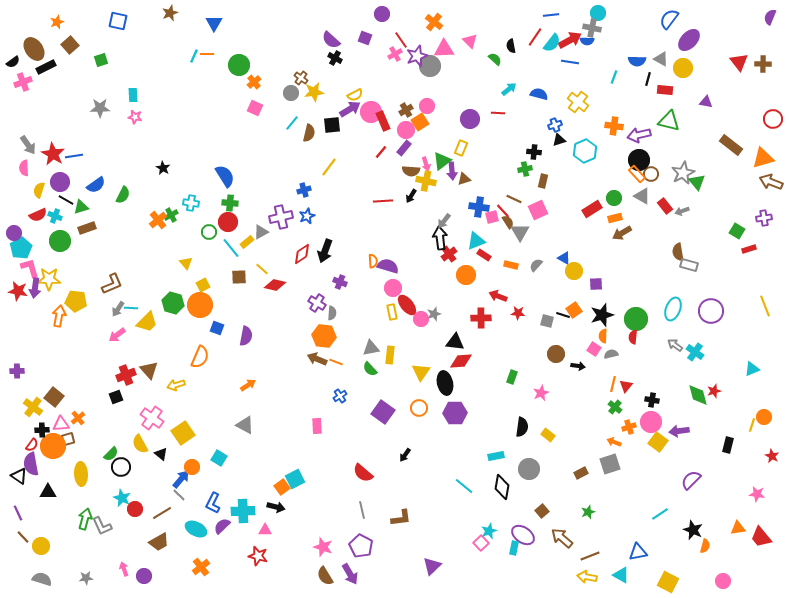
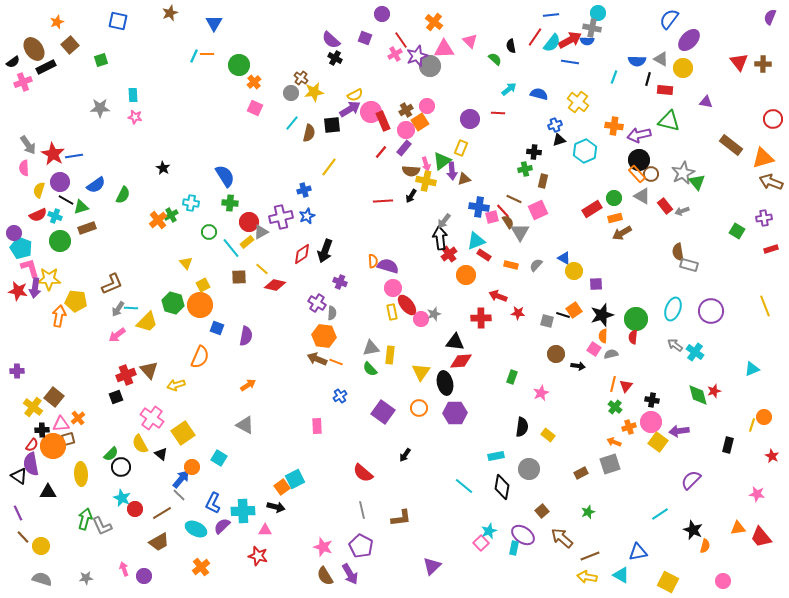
red circle at (228, 222): moved 21 px right
cyan pentagon at (21, 248): rotated 20 degrees counterclockwise
red rectangle at (749, 249): moved 22 px right
